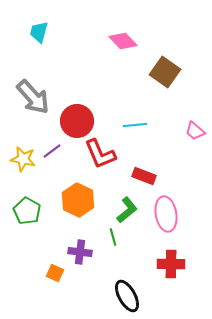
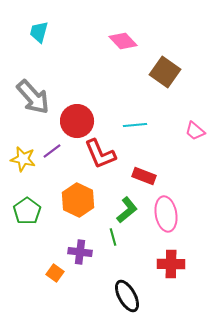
green pentagon: rotated 8 degrees clockwise
orange square: rotated 12 degrees clockwise
